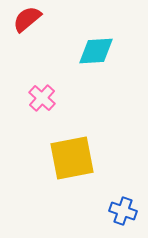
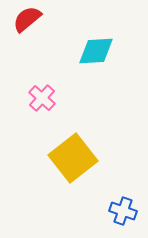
yellow square: moved 1 px right; rotated 27 degrees counterclockwise
